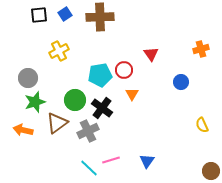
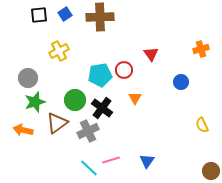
orange triangle: moved 3 px right, 4 px down
